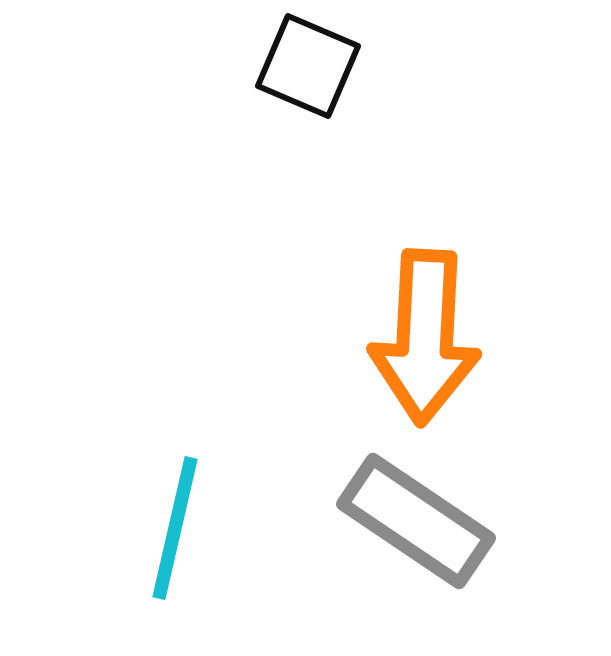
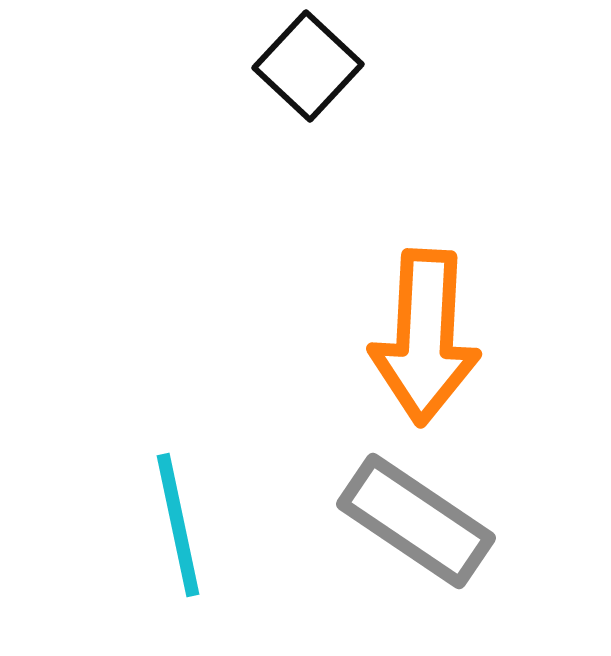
black square: rotated 20 degrees clockwise
cyan line: moved 3 px right, 3 px up; rotated 25 degrees counterclockwise
